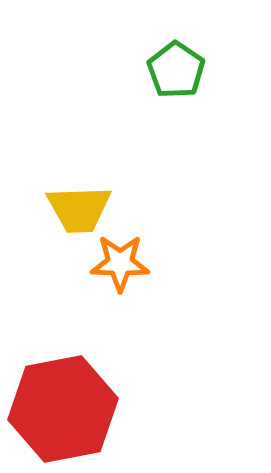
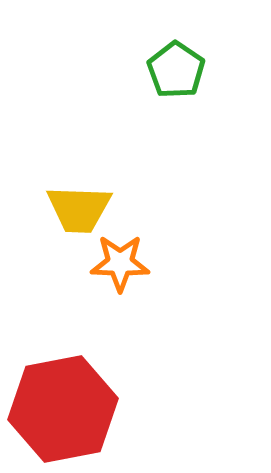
yellow trapezoid: rotated 4 degrees clockwise
